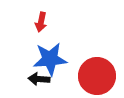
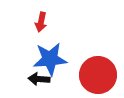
red circle: moved 1 px right, 1 px up
